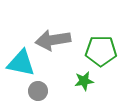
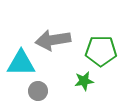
cyan triangle: rotated 12 degrees counterclockwise
